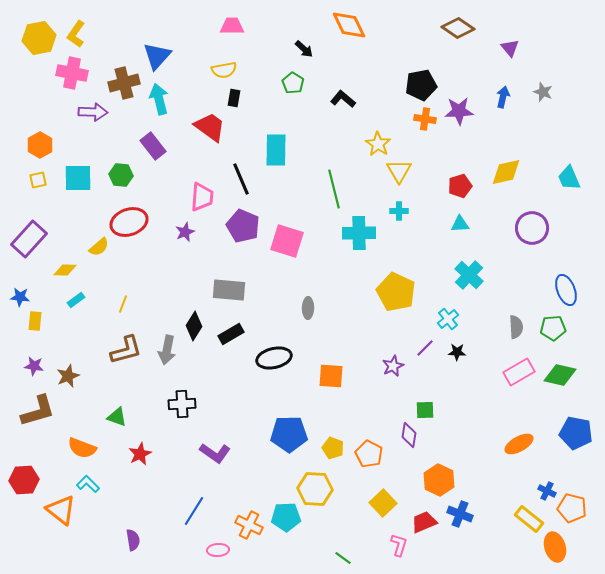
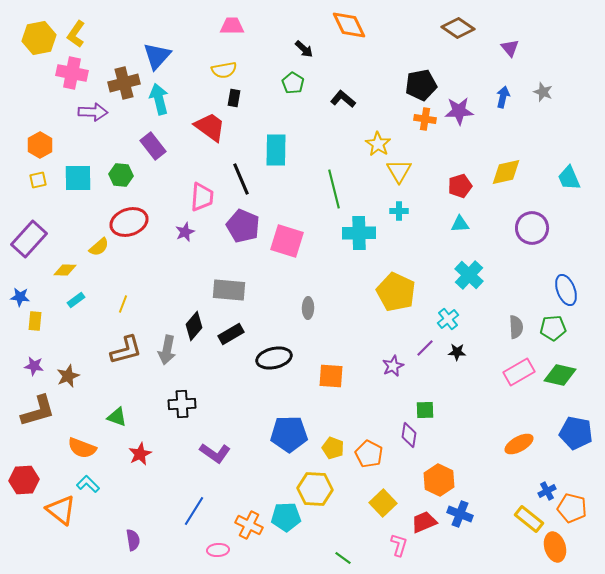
black diamond at (194, 326): rotated 8 degrees clockwise
blue cross at (547, 491): rotated 36 degrees clockwise
